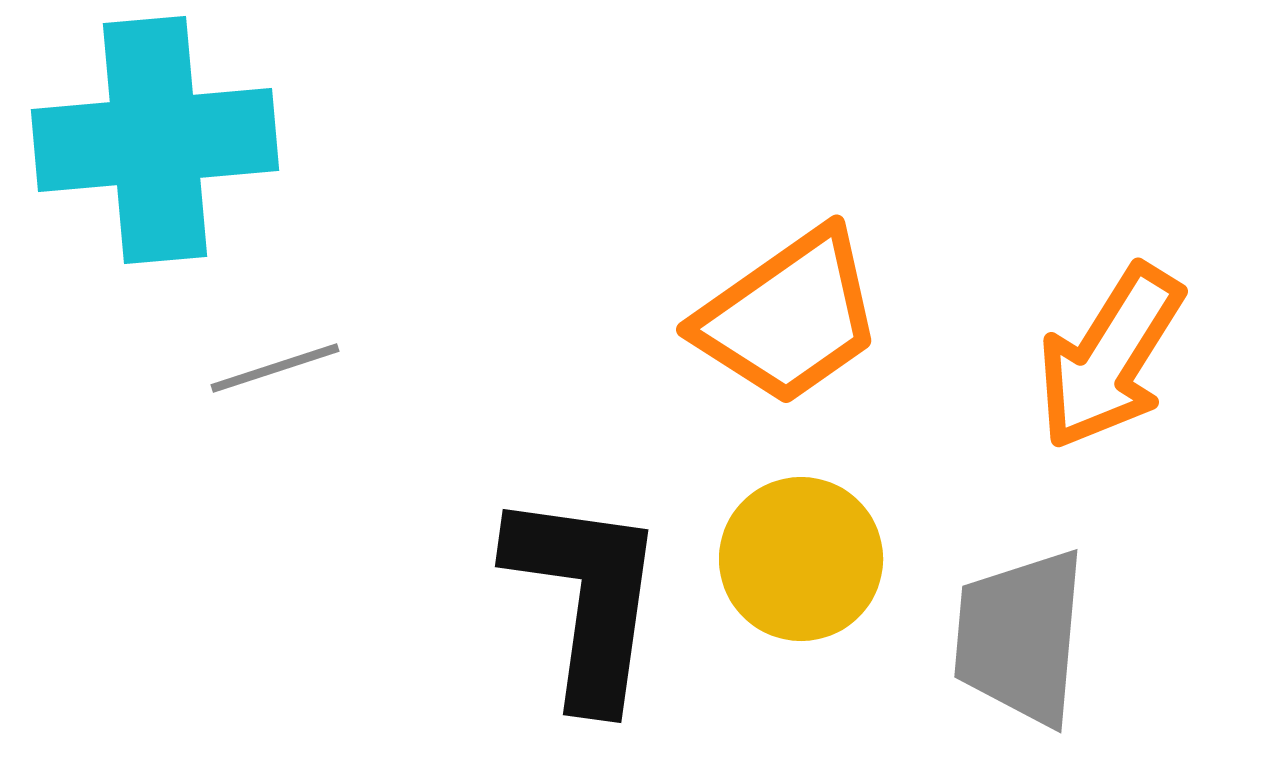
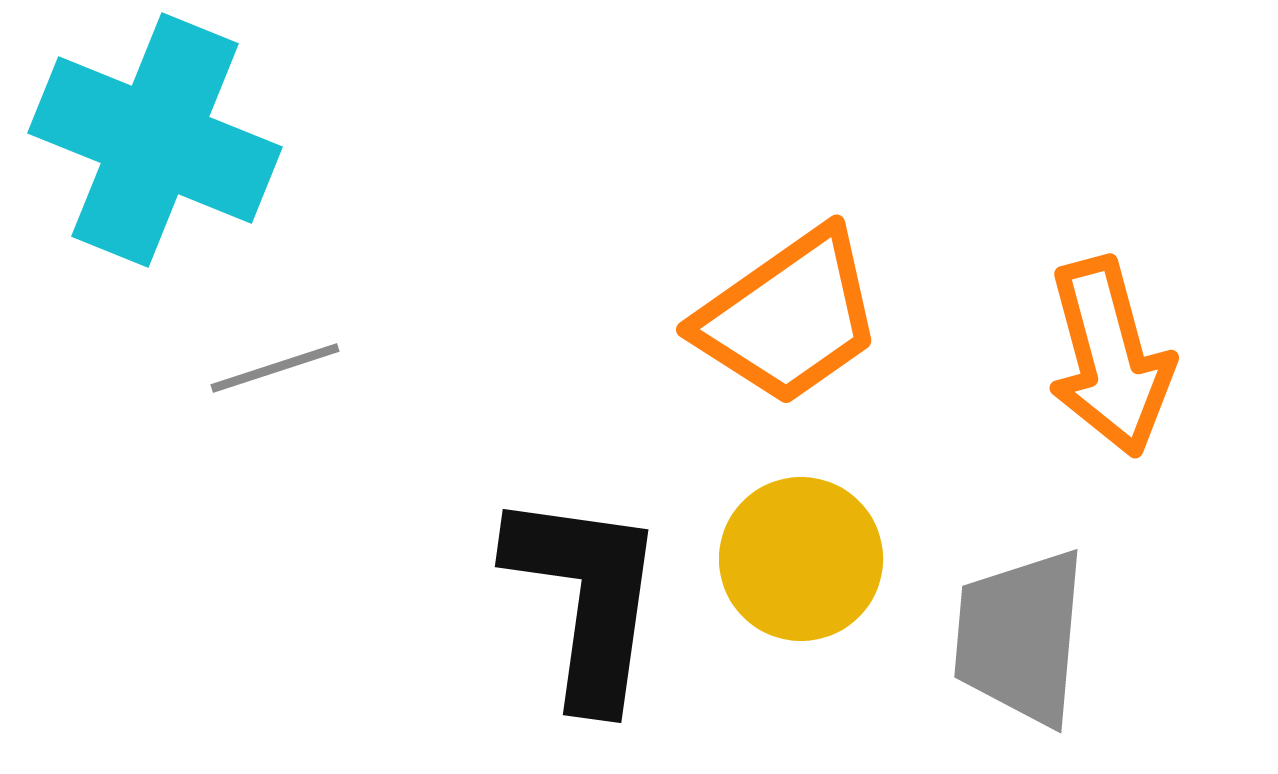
cyan cross: rotated 27 degrees clockwise
orange arrow: rotated 47 degrees counterclockwise
